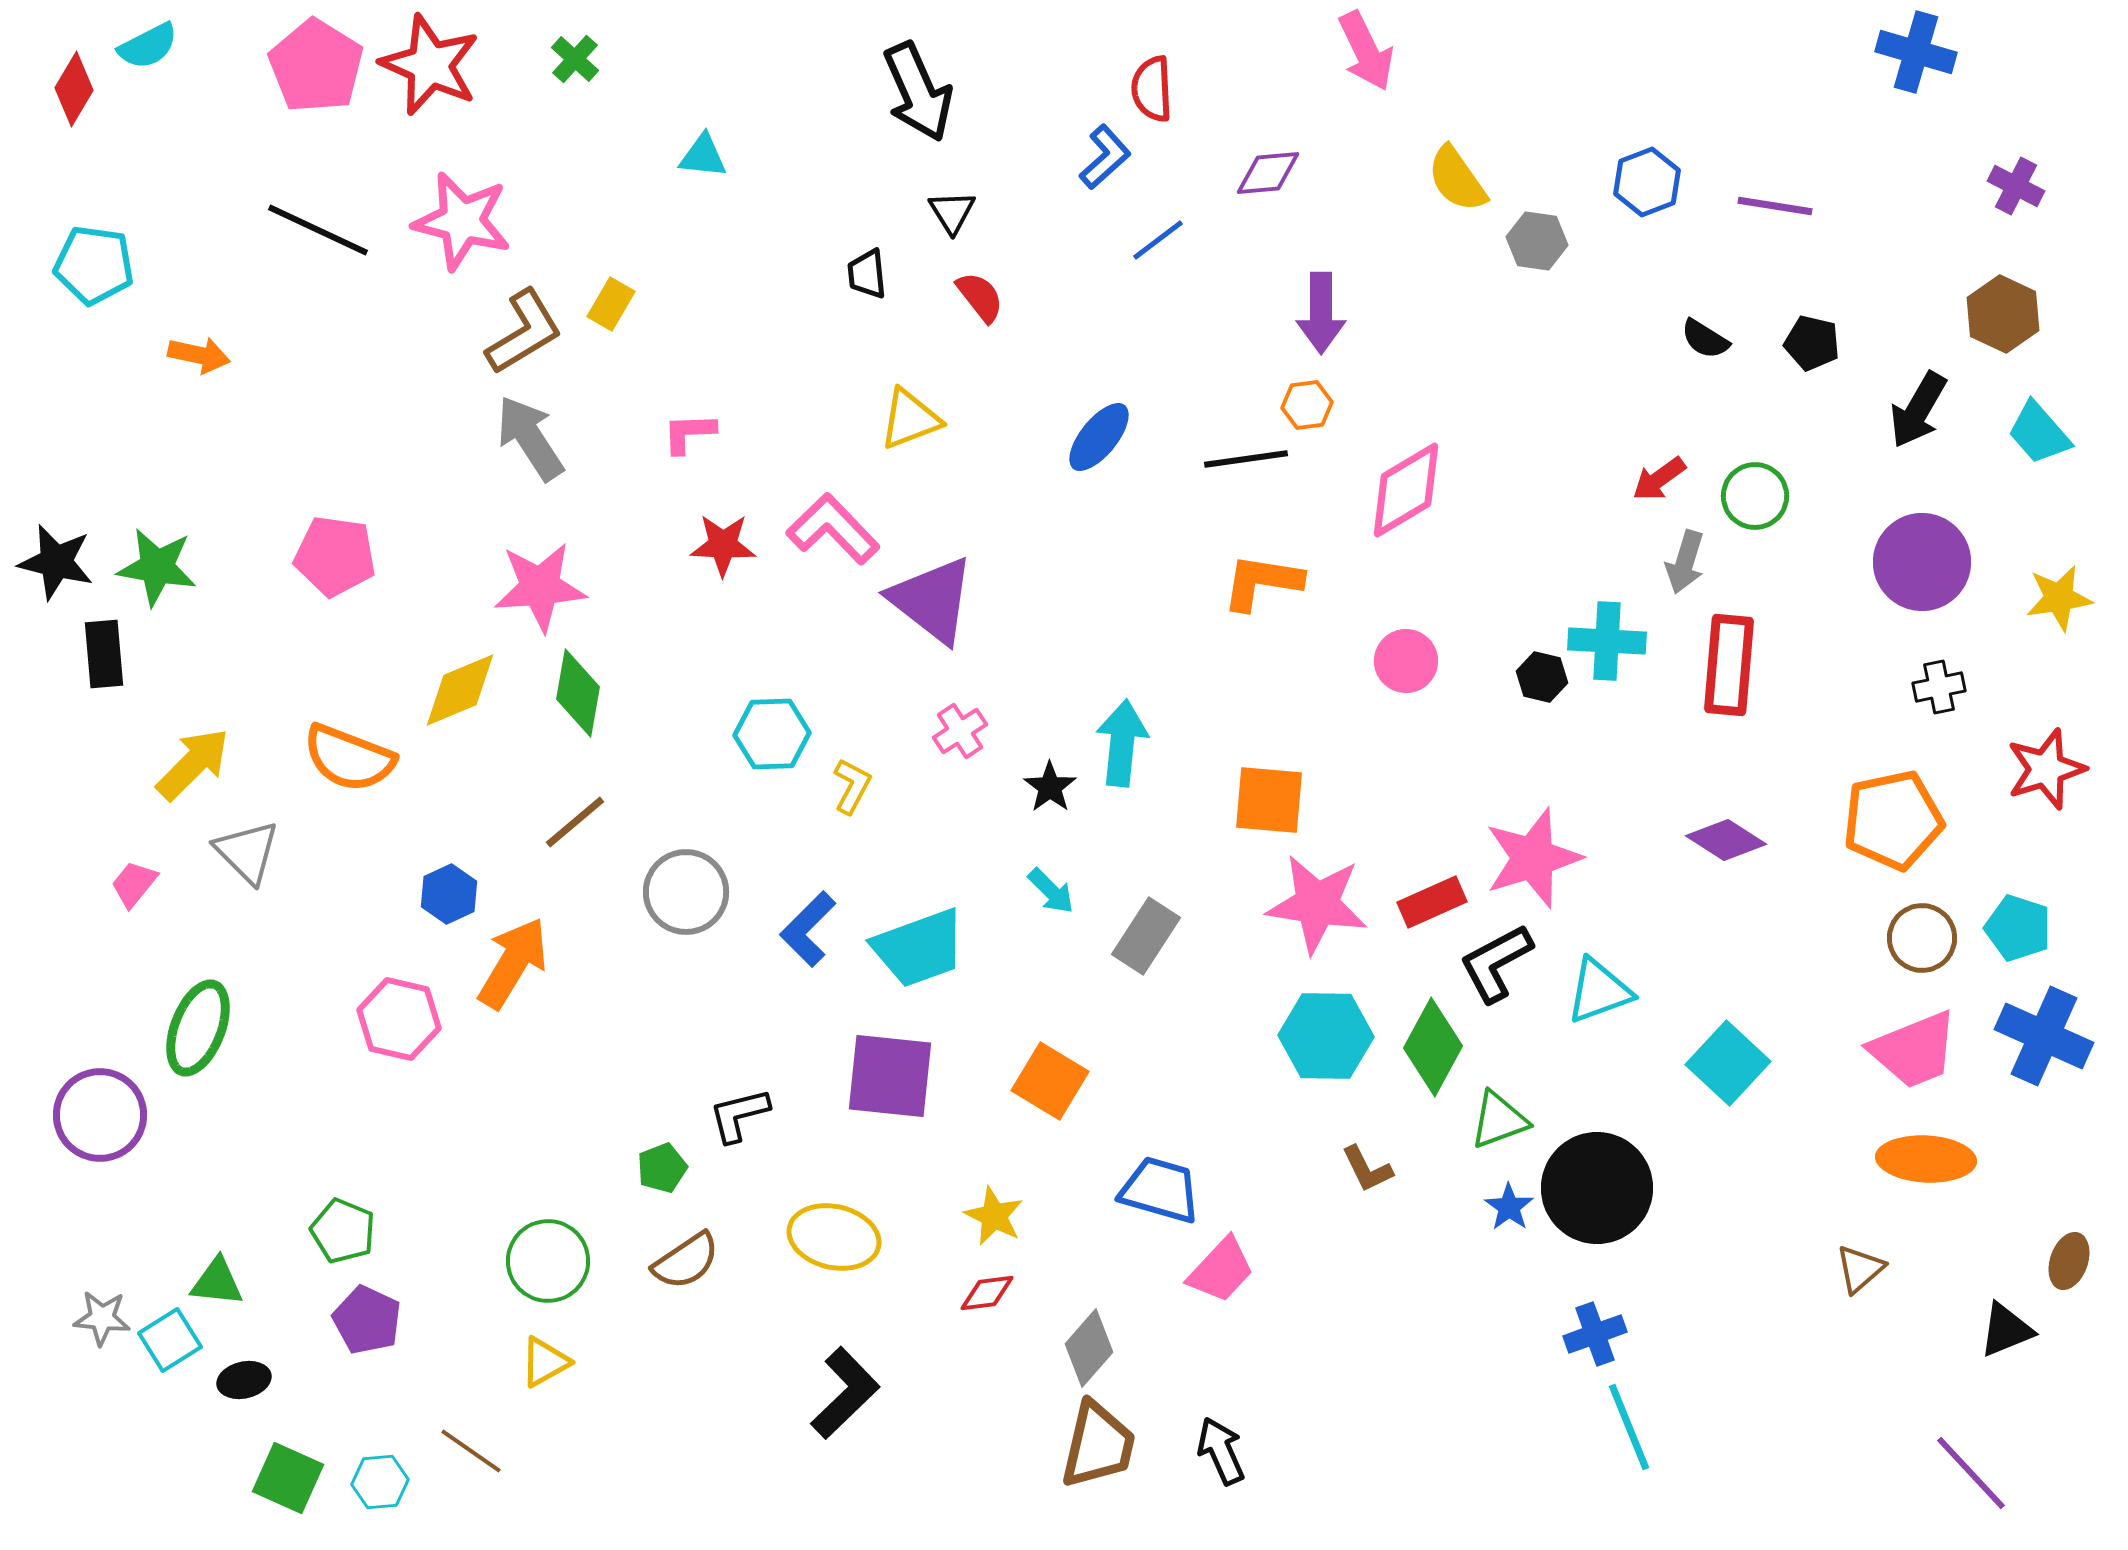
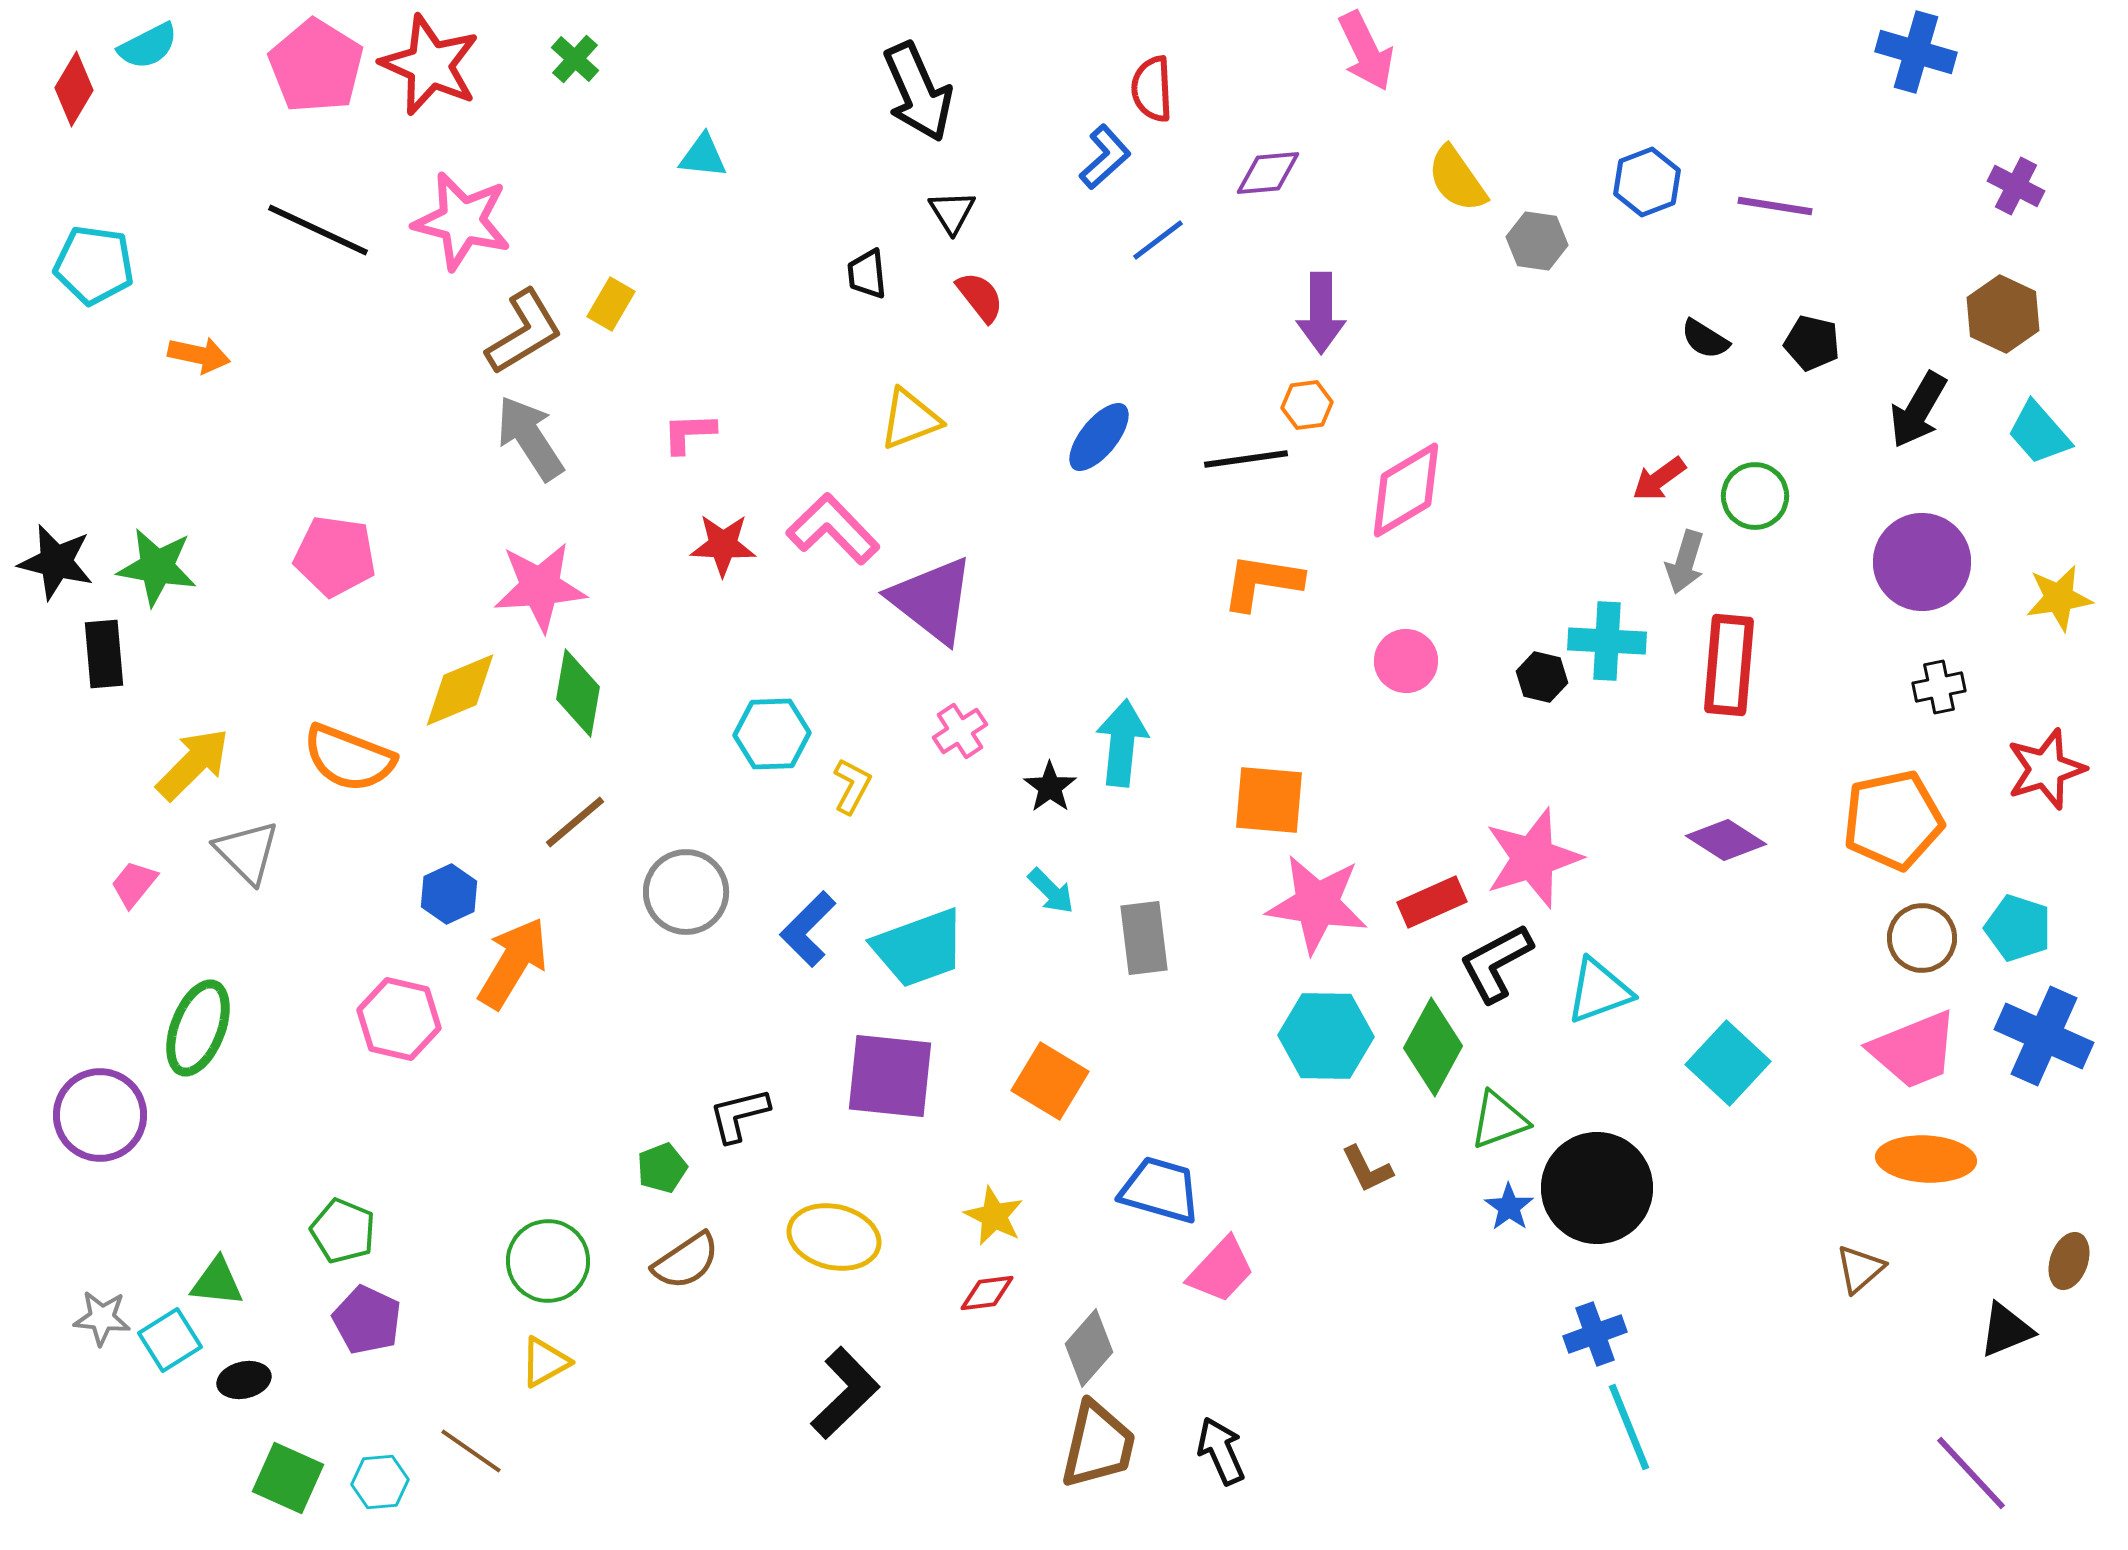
gray rectangle at (1146, 936): moved 2 px left, 2 px down; rotated 40 degrees counterclockwise
